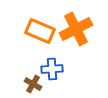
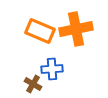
orange cross: rotated 16 degrees clockwise
